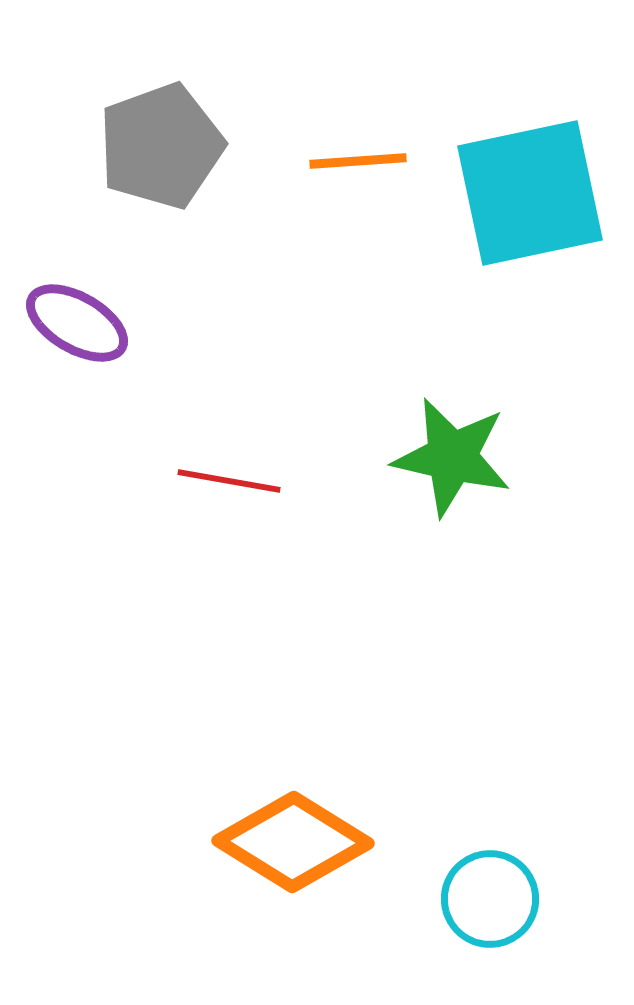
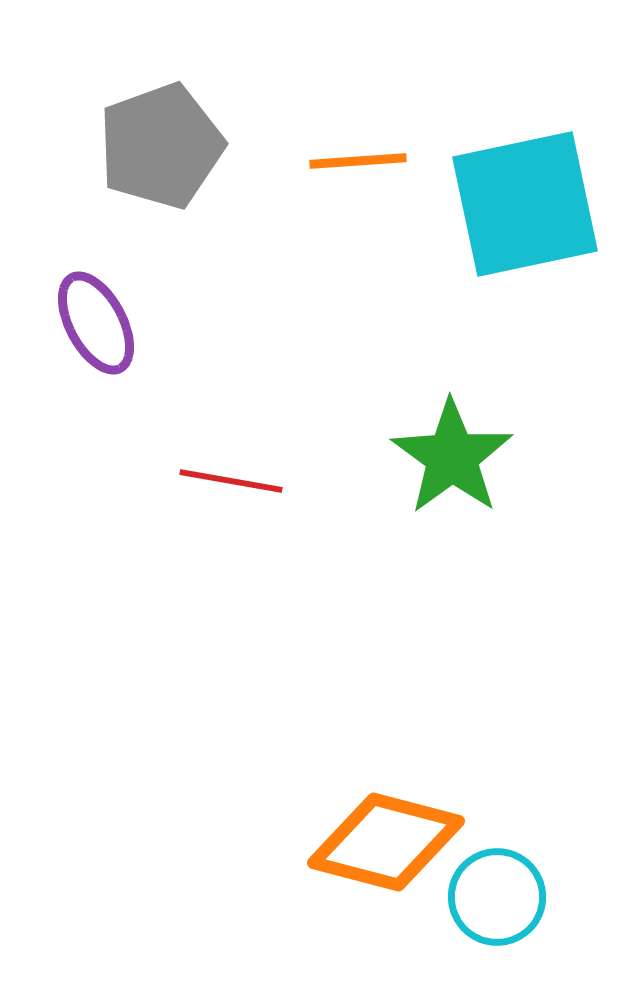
cyan square: moved 5 px left, 11 px down
purple ellipse: moved 19 px right; rotated 32 degrees clockwise
green star: rotated 23 degrees clockwise
red line: moved 2 px right
orange diamond: moved 93 px right; rotated 17 degrees counterclockwise
cyan circle: moved 7 px right, 2 px up
